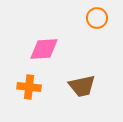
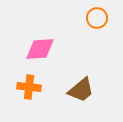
pink diamond: moved 4 px left
brown trapezoid: moved 1 px left, 4 px down; rotated 28 degrees counterclockwise
